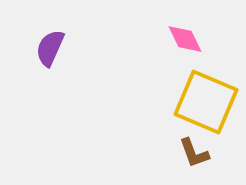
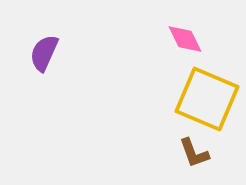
purple semicircle: moved 6 px left, 5 px down
yellow square: moved 1 px right, 3 px up
